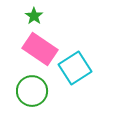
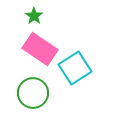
green circle: moved 1 px right, 2 px down
